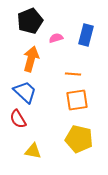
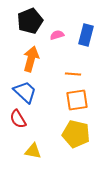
pink semicircle: moved 1 px right, 3 px up
yellow pentagon: moved 3 px left, 5 px up
